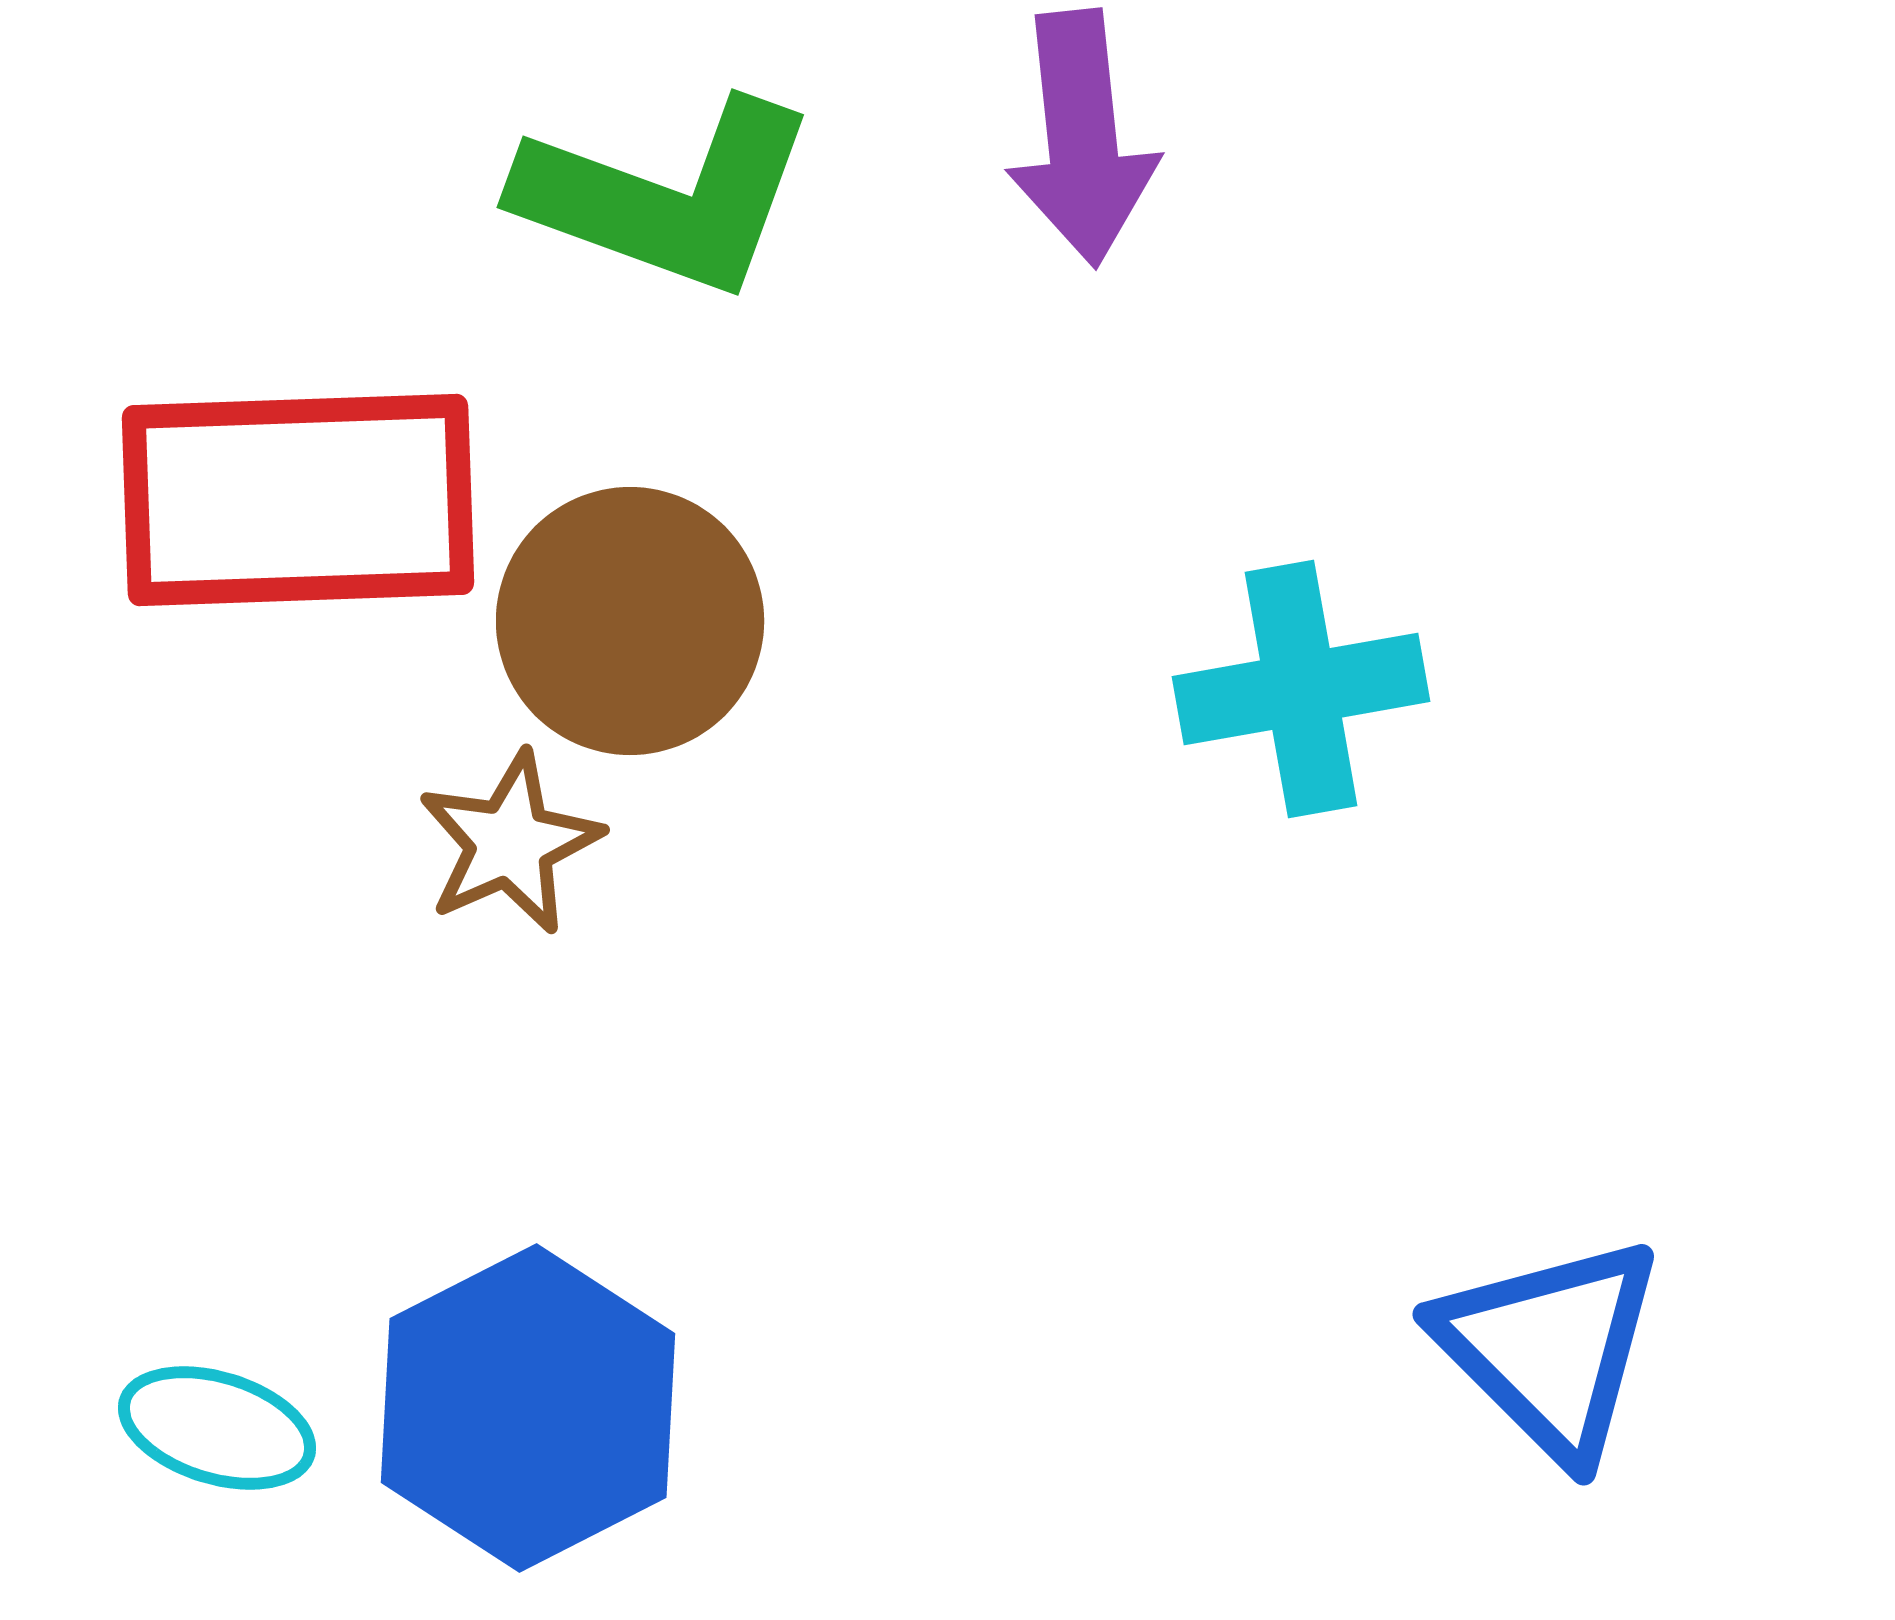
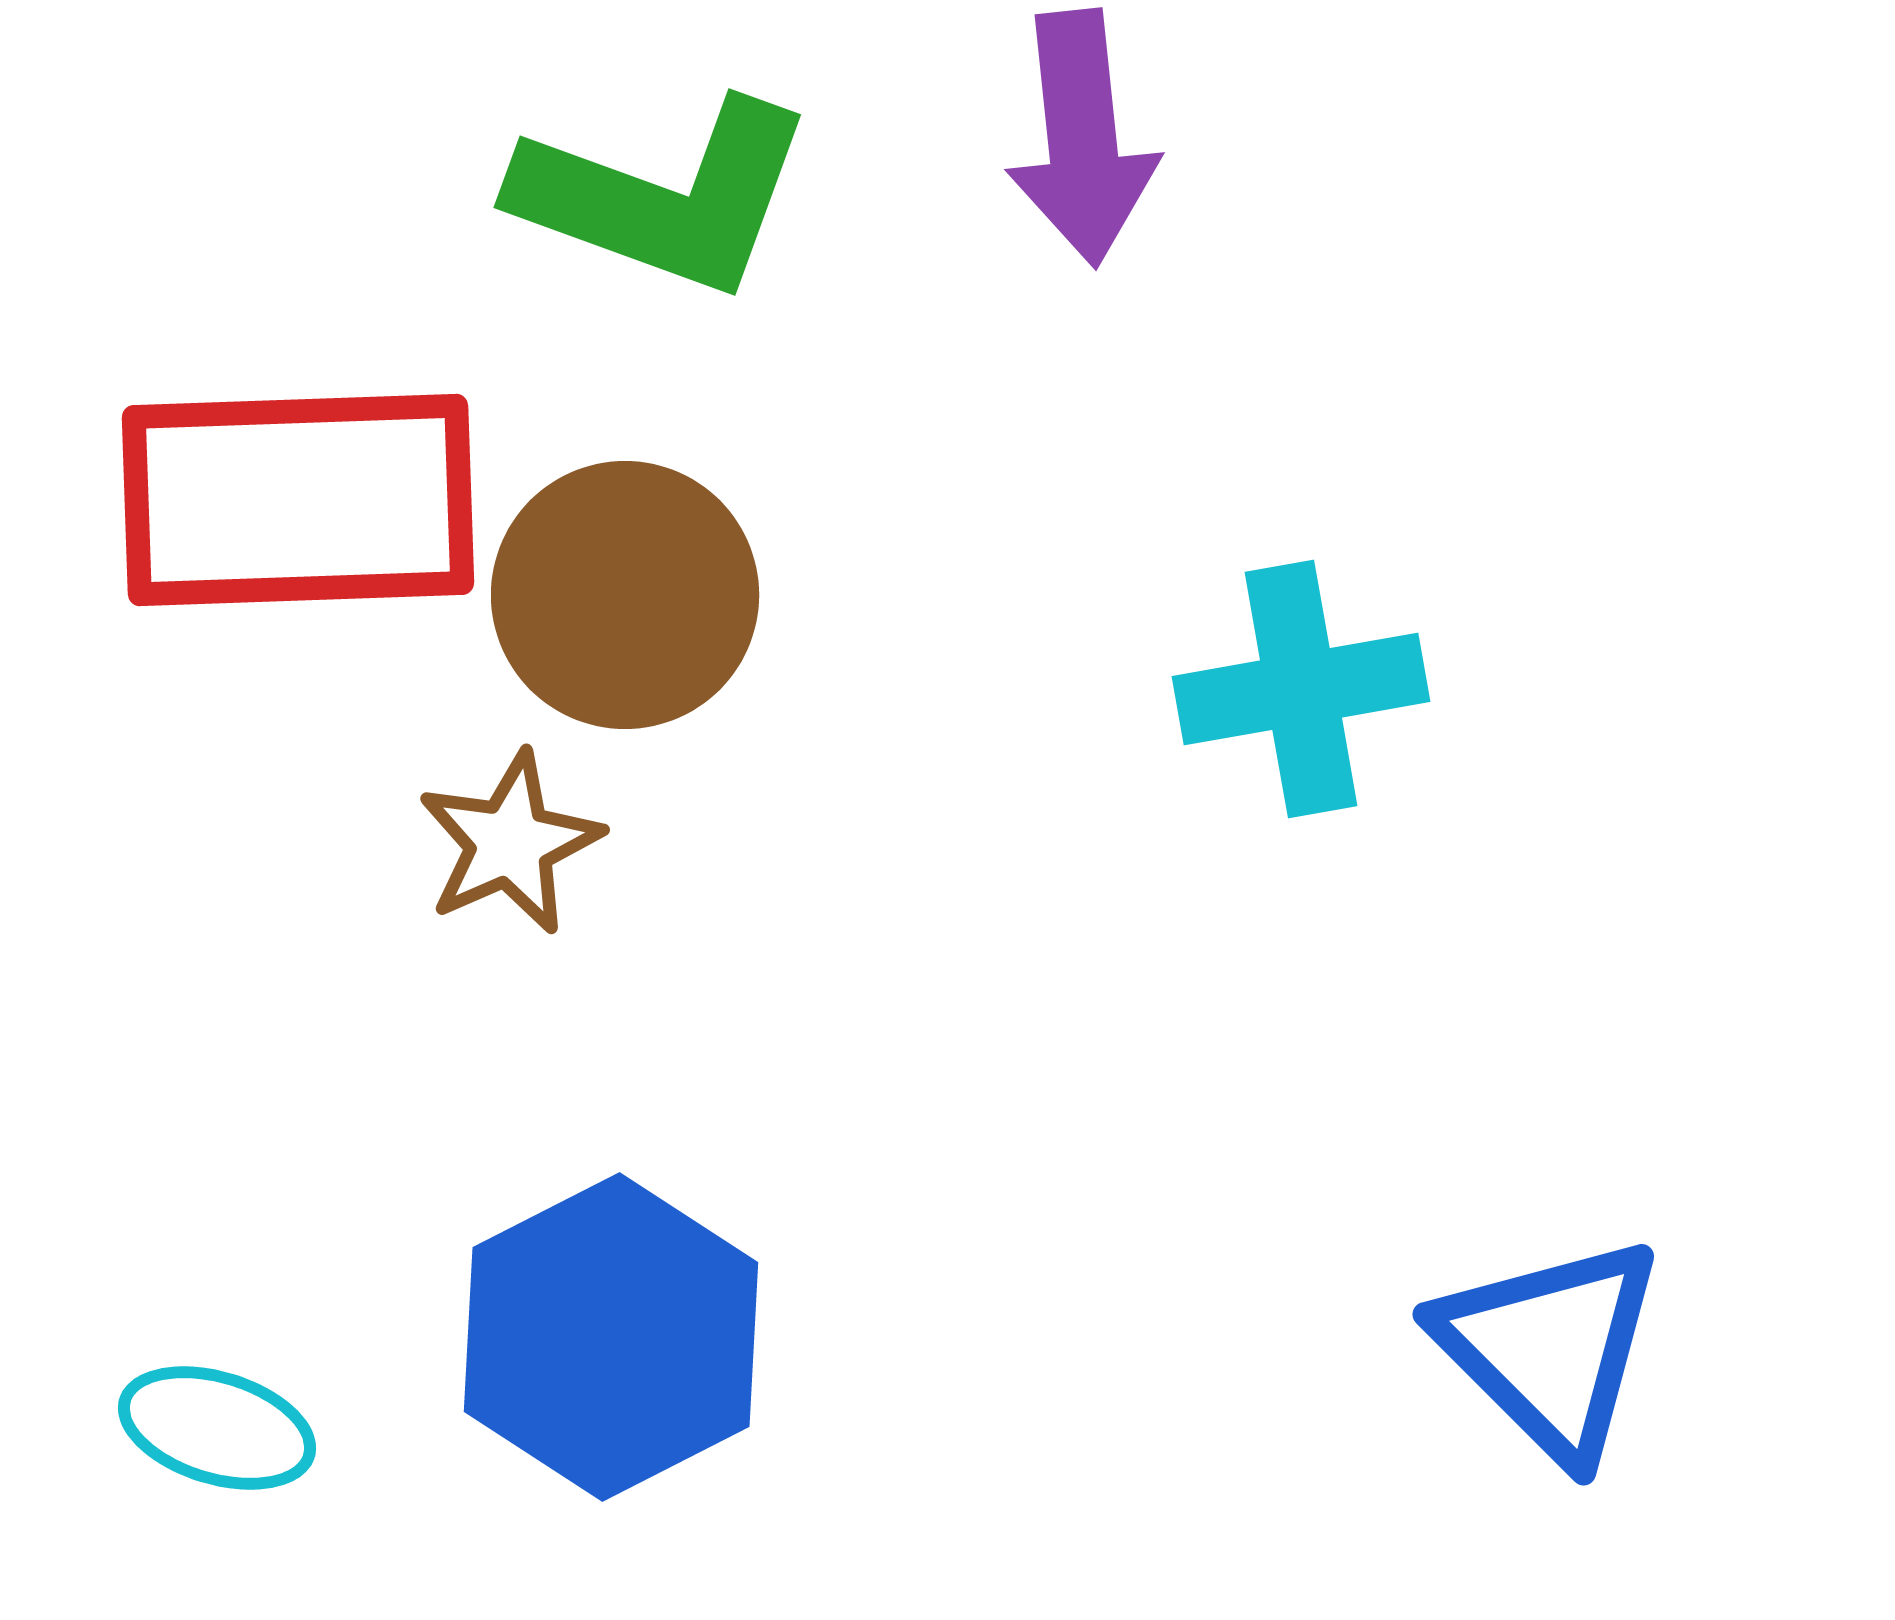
green L-shape: moved 3 px left
brown circle: moved 5 px left, 26 px up
blue hexagon: moved 83 px right, 71 px up
